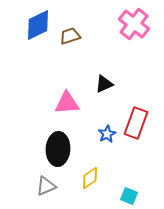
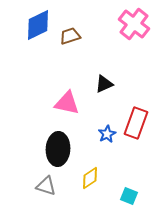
pink triangle: rotated 16 degrees clockwise
gray triangle: rotated 40 degrees clockwise
